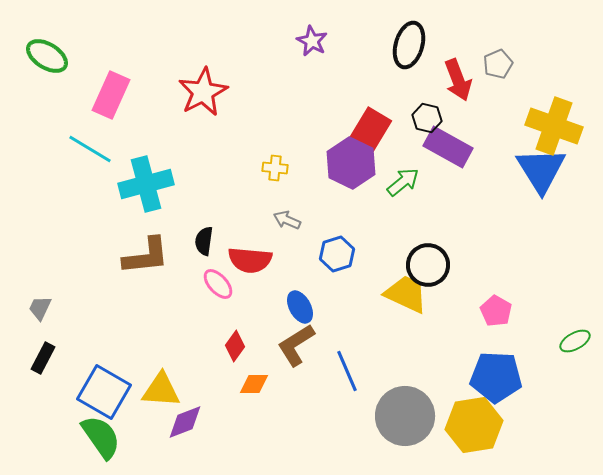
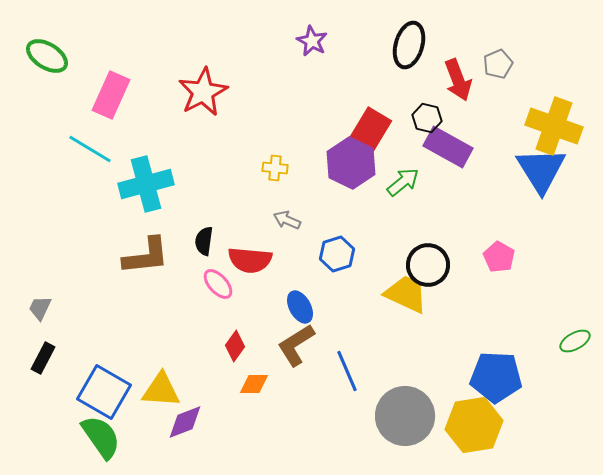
pink pentagon at (496, 311): moved 3 px right, 54 px up
